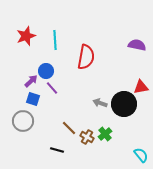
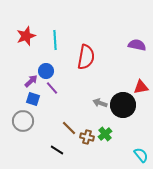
black circle: moved 1 px left, 1 px down
brown cross: rotated 16 degrees counterclockwise
black line: rotated 16 degrees clockwise
